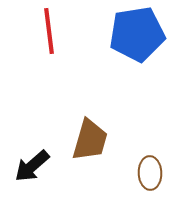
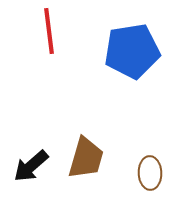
blue pentagon: moved 5 px left, 17 px down
brown trapezoid: moved 4 px left, 18 px down
black arrow: moved 1 px left
